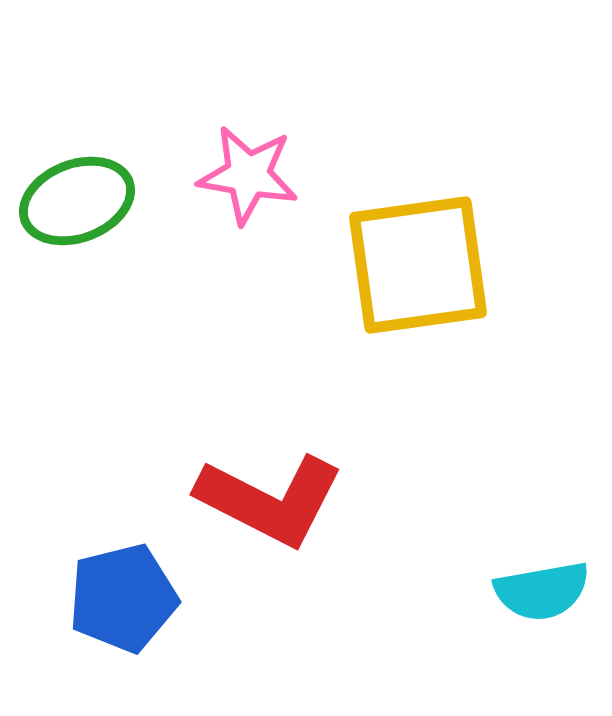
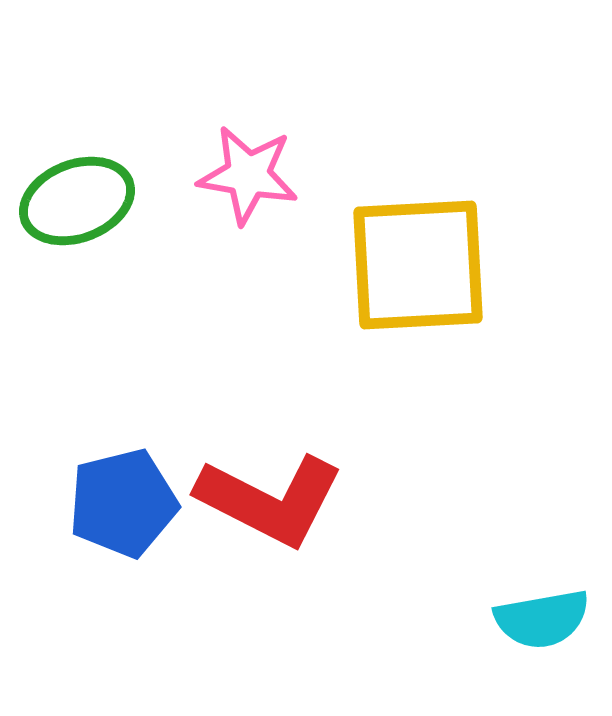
yellow square: rotated 5 degrees clockwise
cyan semicircle: moved 28 px down
blue pentagon: moved 95 px up
